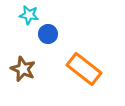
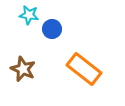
blue circle: moved 4 px right, 5 px up
